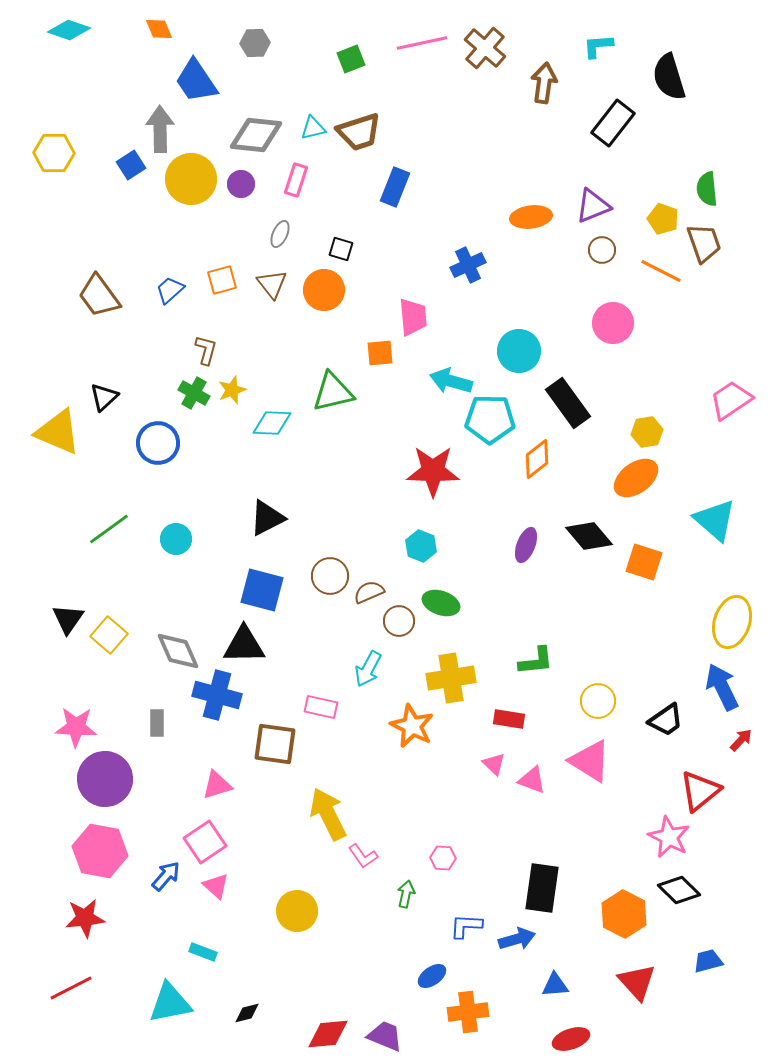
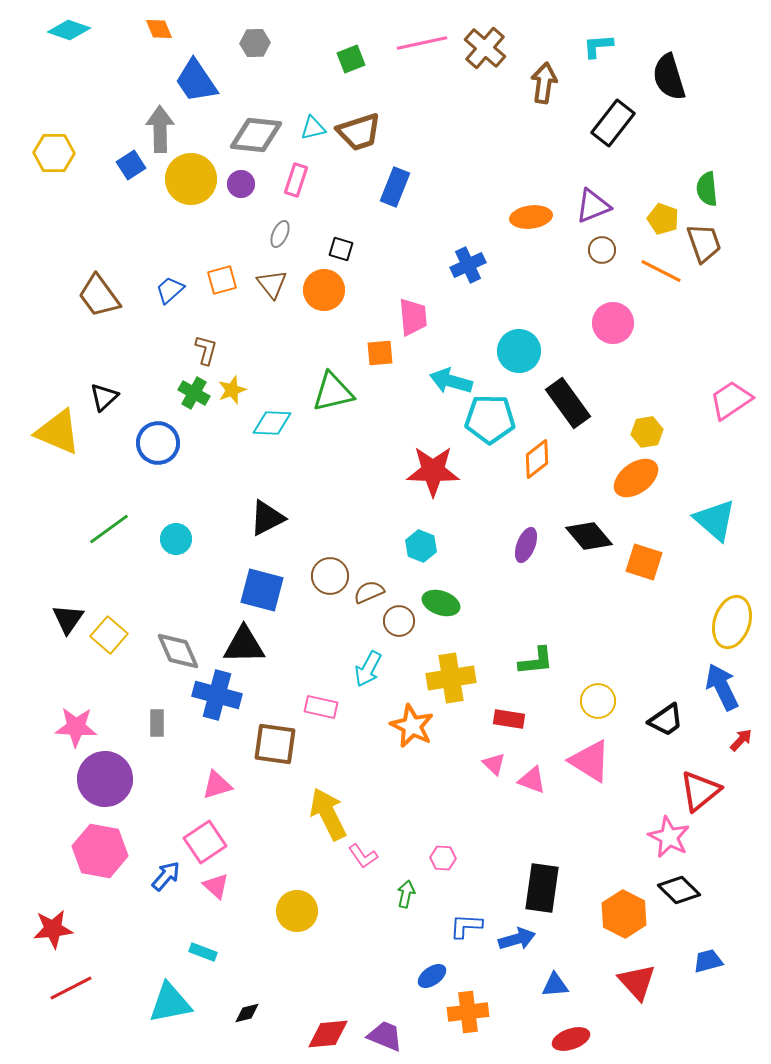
red star at (85, 918): moved 32 px left, 11 px down
